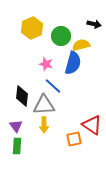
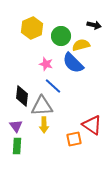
black arrow: moved 1 px down
blue semicircle: rotated 120 degrees clockwise
gray triangle: moved 2 px left, 1 px down
